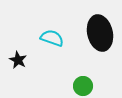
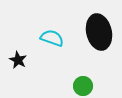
black ellipse: moved 1 px left, 1 px up
